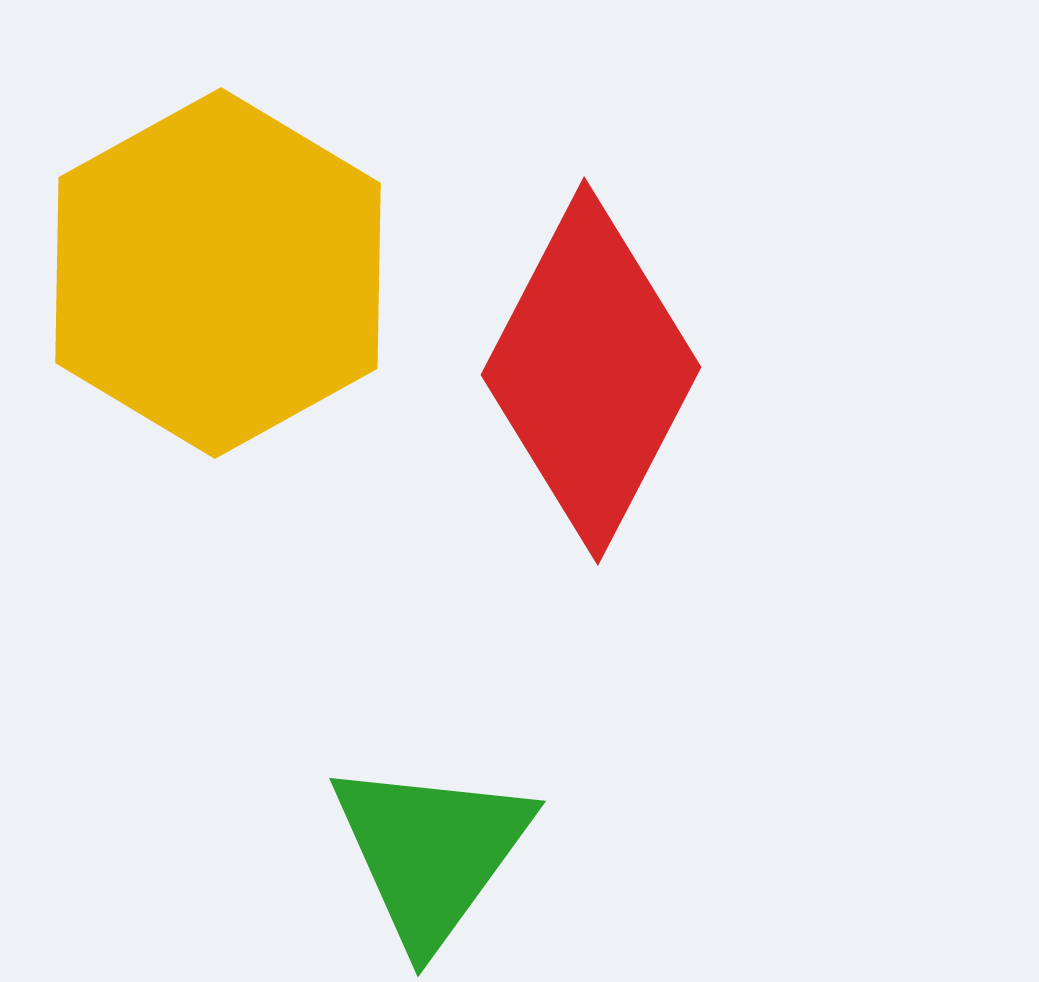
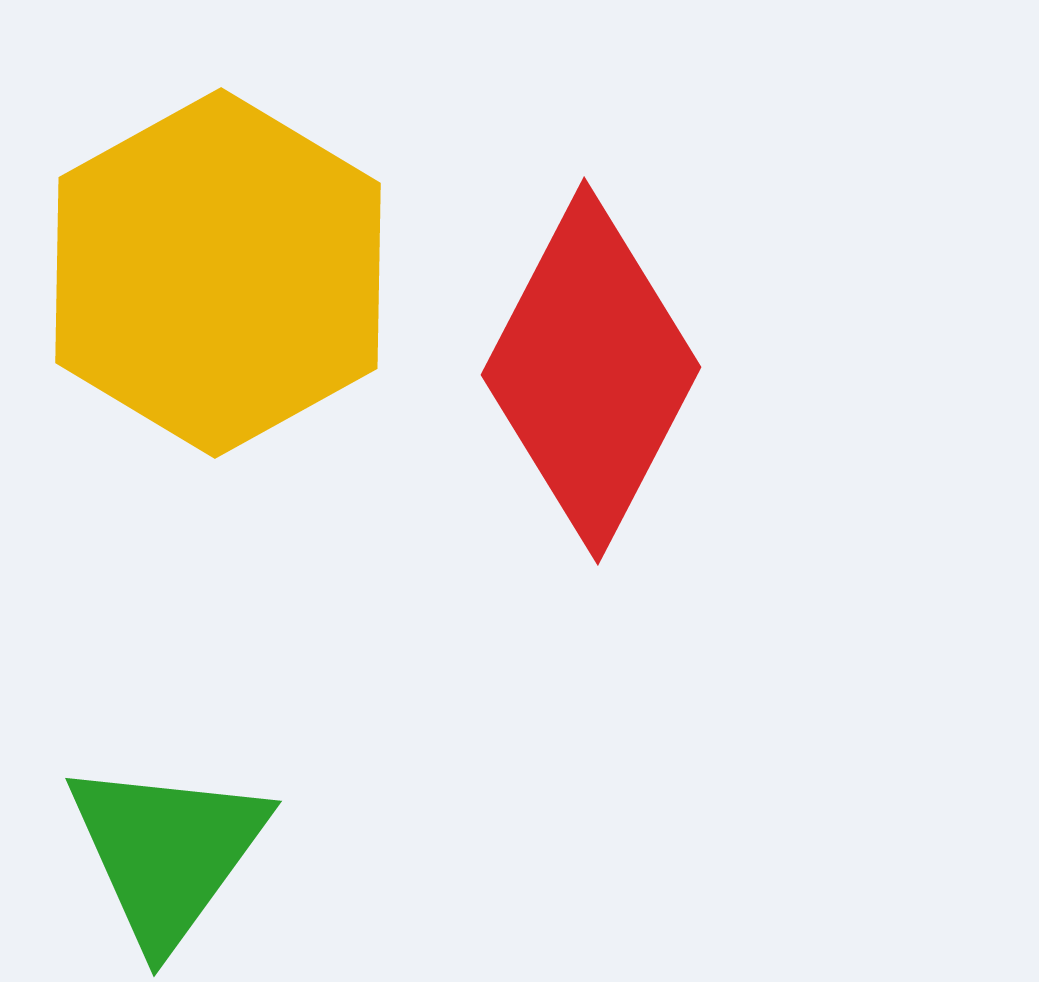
green triangle: moved 264 px left
